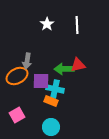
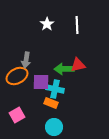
gray arrow: moved 1 px left, 1 px up
purple square: moved 1 px down
orange rectangle: moved 2 px down
cyan circle: moved 3 px right
